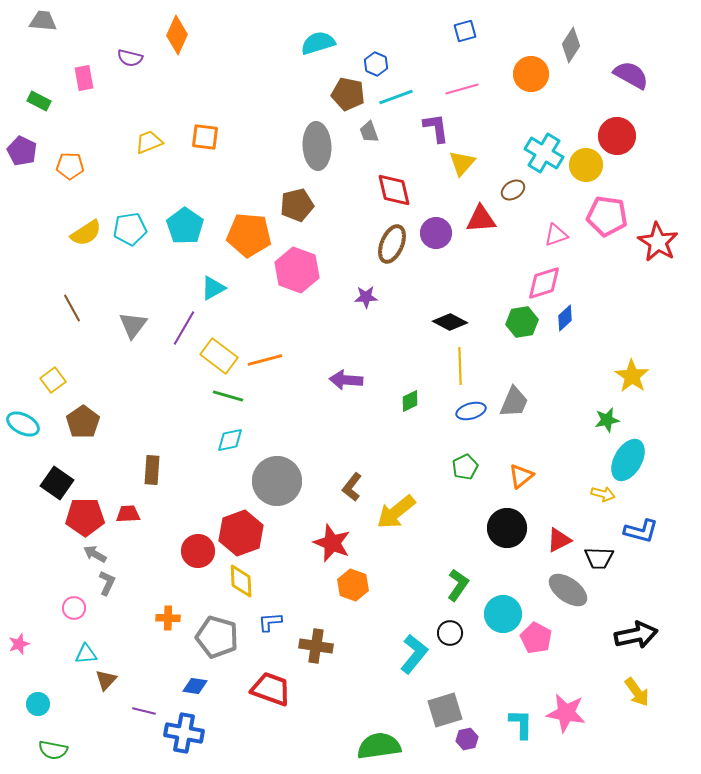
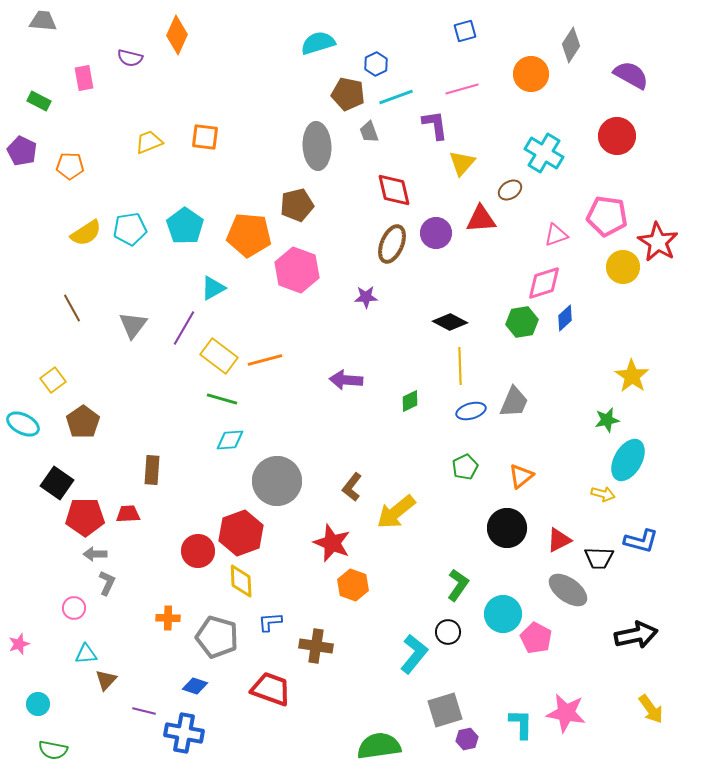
blue hexagon at (376, 64): rotated 10 degrees clockwise
purple L-shape at (436, 128): moved 1 px left, 3 px up
yellow circle at (586, 165): moved 37 px right, 102 px down
brown ellipse at (513, 190): moved 3 px left
green line at (228, 396): moved 6 px left, 3 px down
cyan diamond at (230, 440): rotated 8 degrees clockwise
blue L-shape at (641, 531): moved 10 px down
gray arrow at (95, 554): rotated 30 degrees counterclockwise
black circle at (450, 633): moved 2 px left, 1 px up
blue diamond at (195, 686): rotated 10 degrees clockwise
yellow arrow at (637, 692): moved 14 px right, 17 px down
